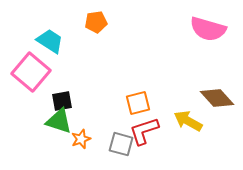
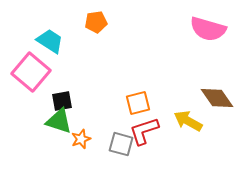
brown diamond: rotated 8 degrees clockwise
